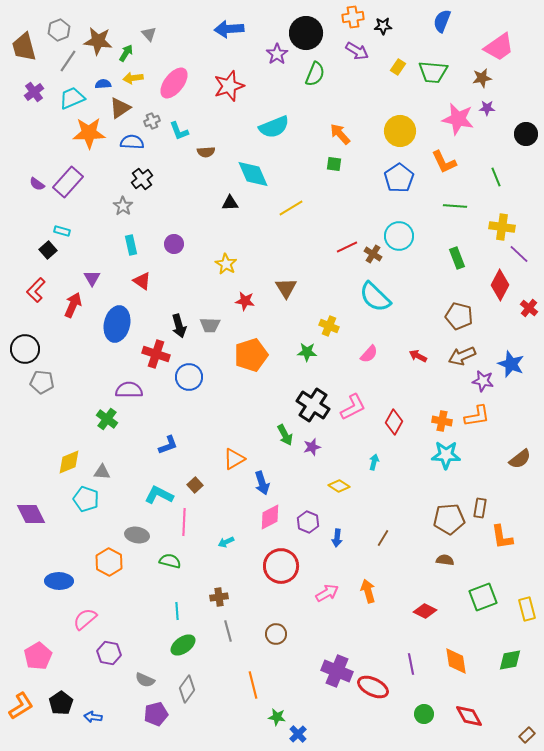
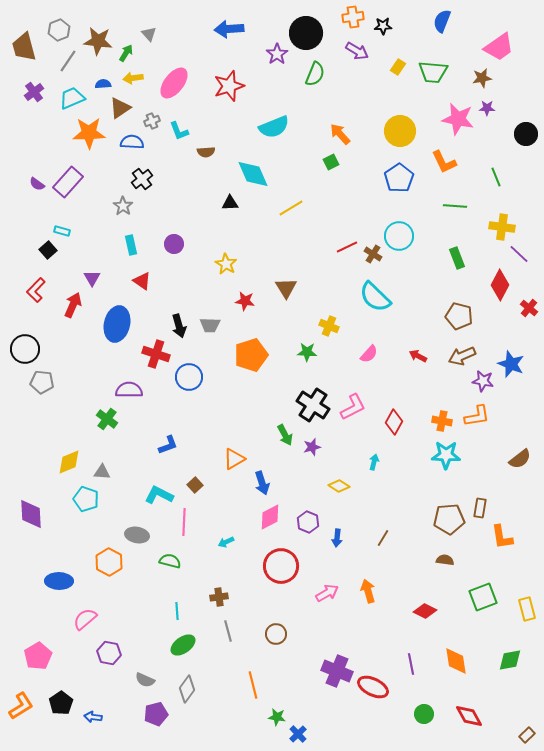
green square at (334, 164): moved 3 px left, 2 px up; rotated 35 degrees counterclockwise
purple diamond at (31, 514): rotated 24 degrees clockwise
